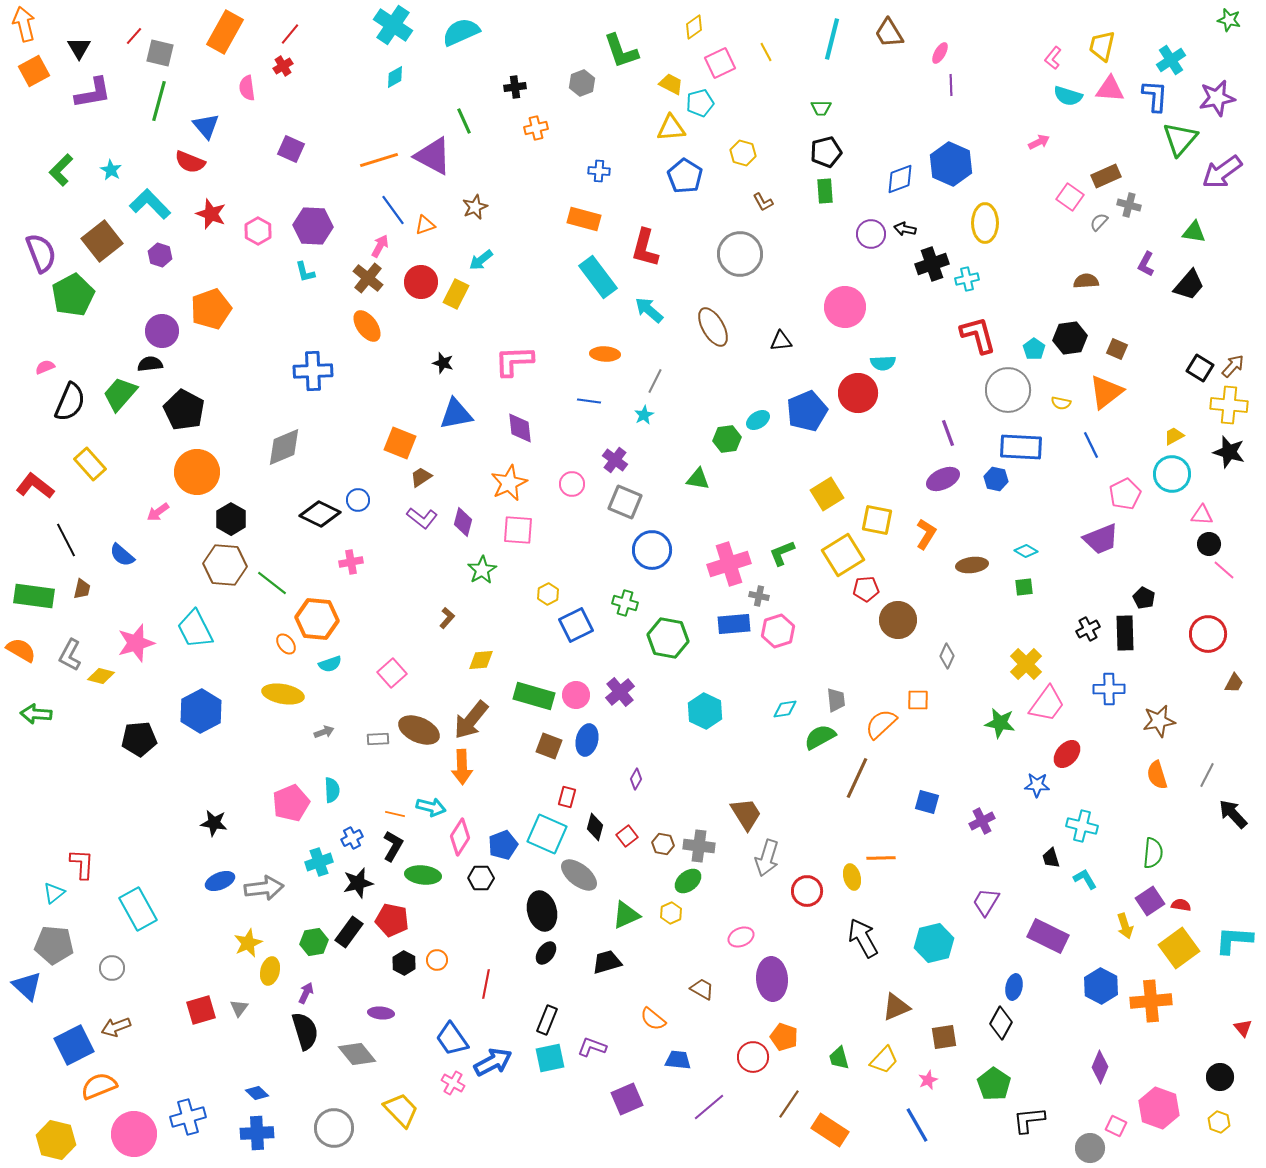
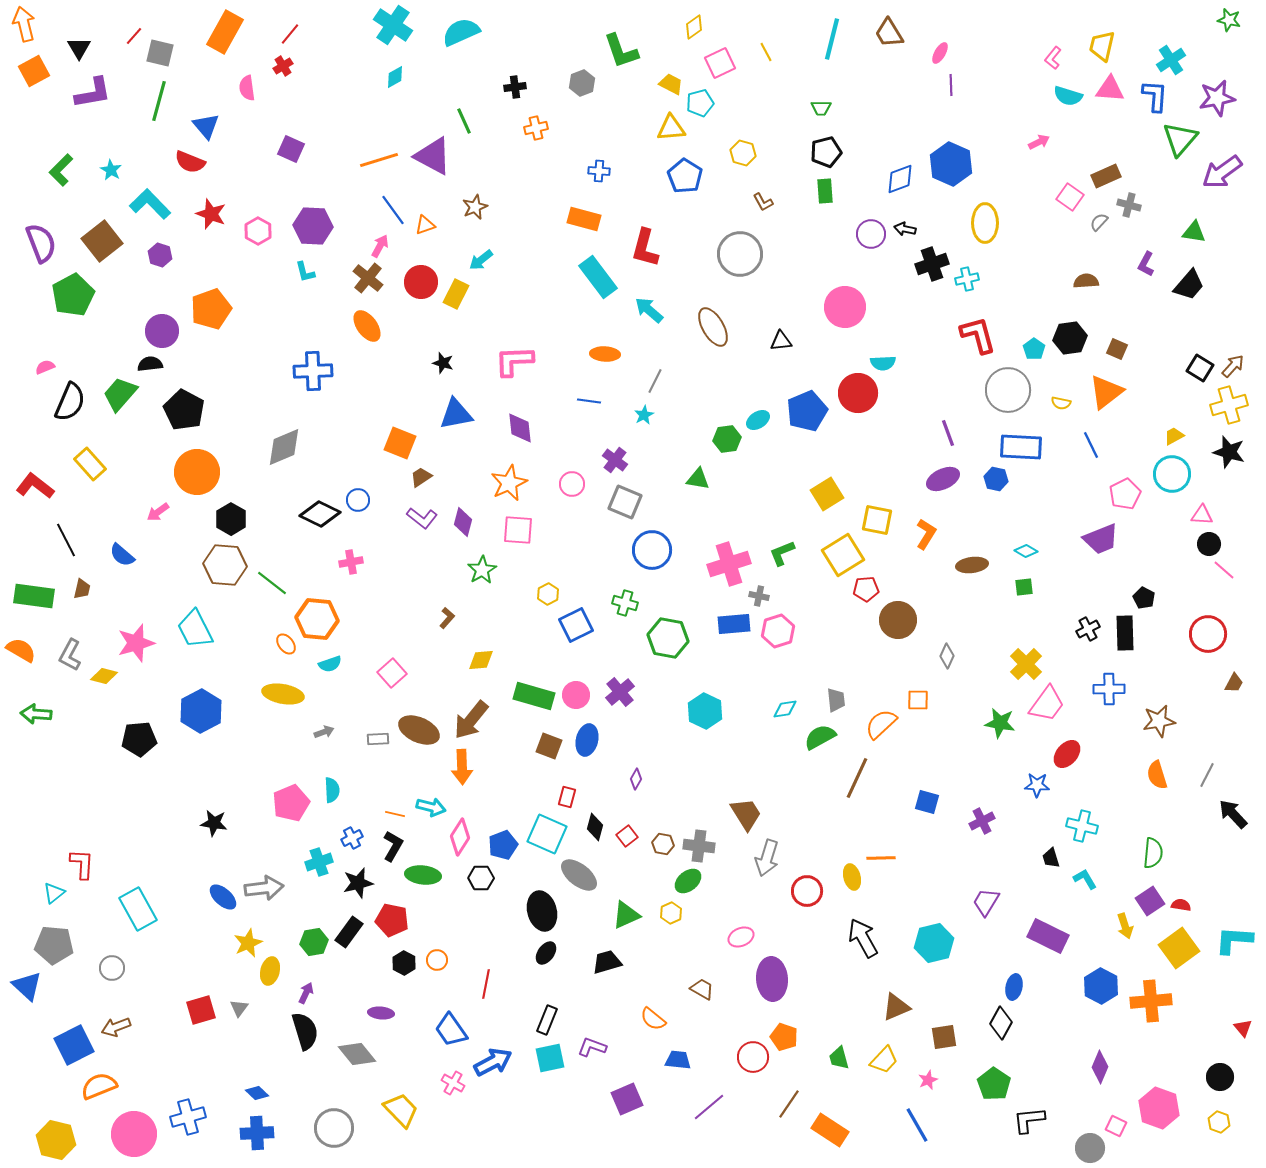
purple semicircle at (41, 253): moved 10 px up
yellow cross at (1229, 405): rotated 21 degrees counterclockwise
yellow diamond at (101, 676): moved 3 px right
blue ellipse at (220, 881): moved 3 px right, 16 px down; rotated 64 degrees clockwise
blue trapezoid at (452, 1039): moved 1 px left, 9 px up
